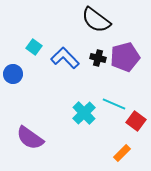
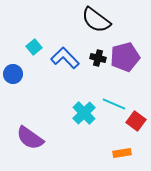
cyan square: rotated 14 degrees clockwise
orange rectangle: rotated 36 degrees clockwise
